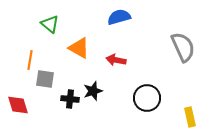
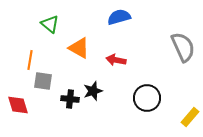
gray square: moved 2 px left, 2 px down
yellow rectangle: rotated 54 degrees clockwise
